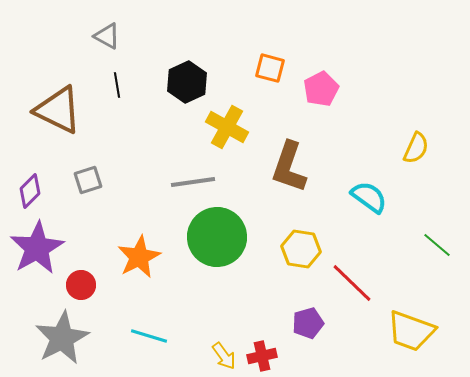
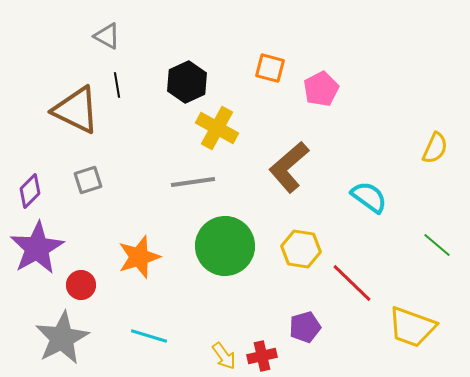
brown triangle: moved 18 px right
yellow cross: moved 10 px left, 1 px down
yellow semicircle: moved 19 px right
brown L-shape: rotated 30 degrees clockwise
green circle: moved 8 px right, 9 px down
orange star: rotated 9 degrees clockwise
purple pentagon: moved 3 px left, 4 px down
yellow trapezoid: moved 1 px right, 4 px up
